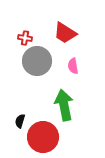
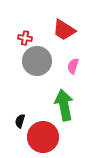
red trapezoid: moved 1 px left, 3 px up
pink semicircle: rotated 28 degrees clockwise
